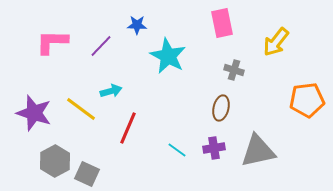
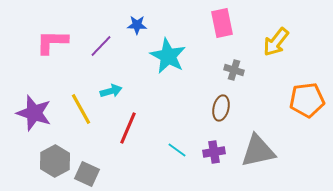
yellow line: rotated 24 degrees clockwise
purple cross: moved 4 px down
